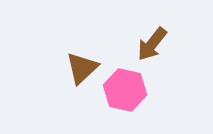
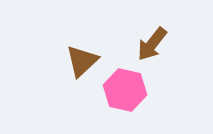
brown triangle: moved 7 px up
